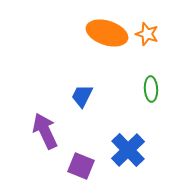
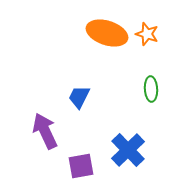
blue trapezoid: moved 3 px left, 1 px down
purple square: rotated 32 degrees counterclockwise
